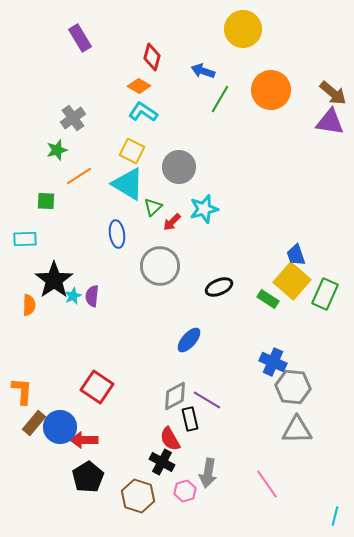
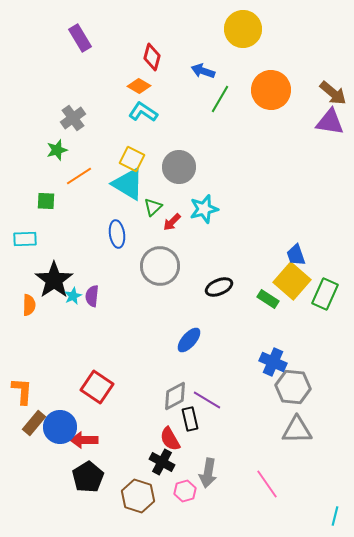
yellow square at (132, 151): moved 8 px down
